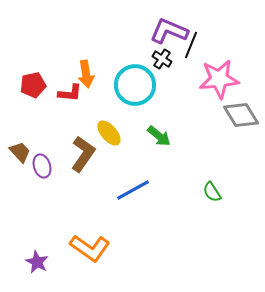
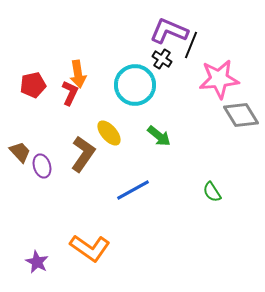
orange arrow: moved 8 px left
red L-shape: rotated 70 degrees counterclockwise
